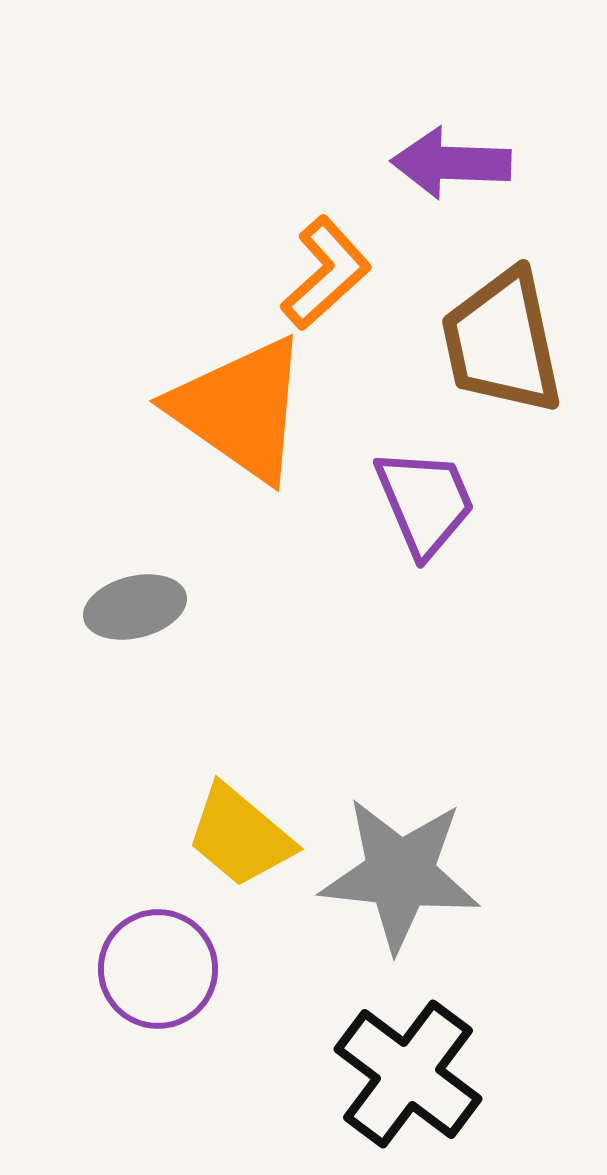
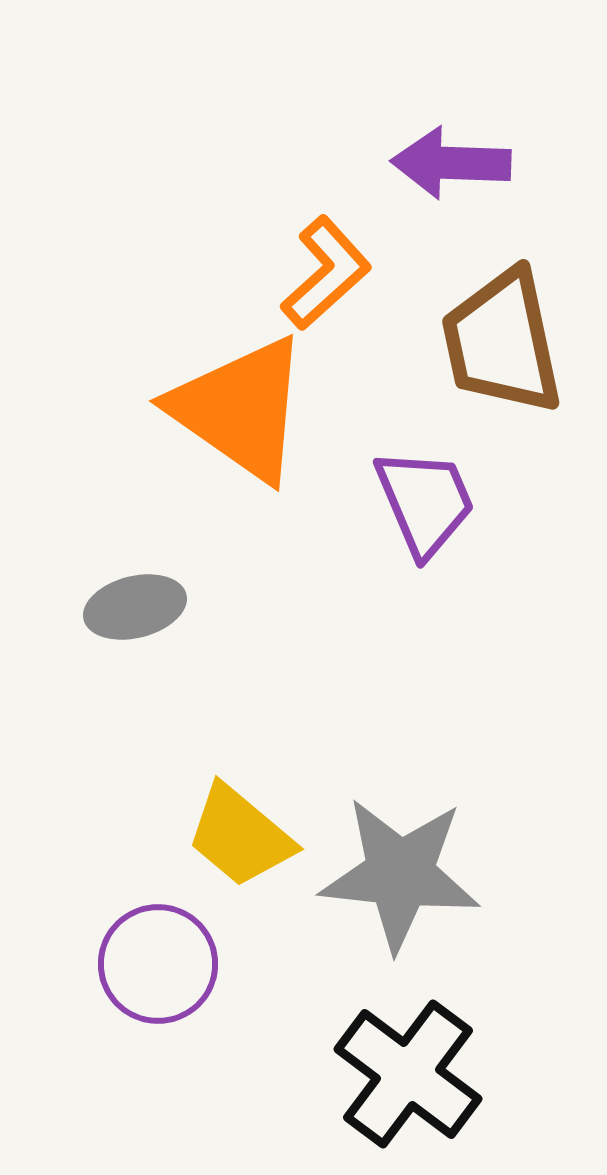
purple circle: moved 5 px up
